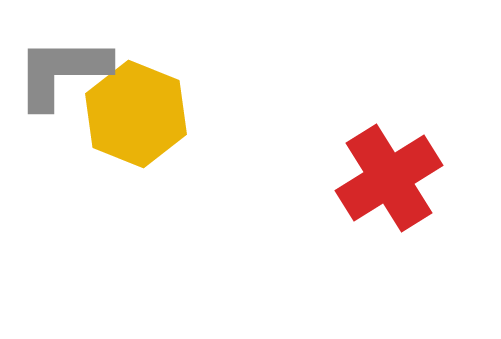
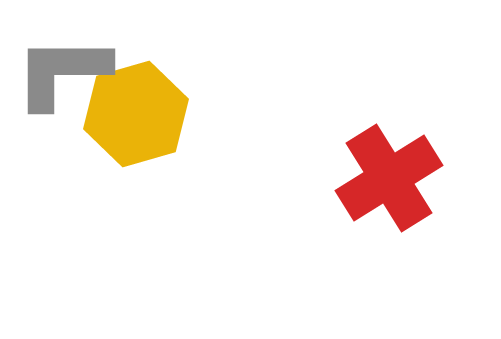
yellow hexagon: rotated 22 degrees clockwise
